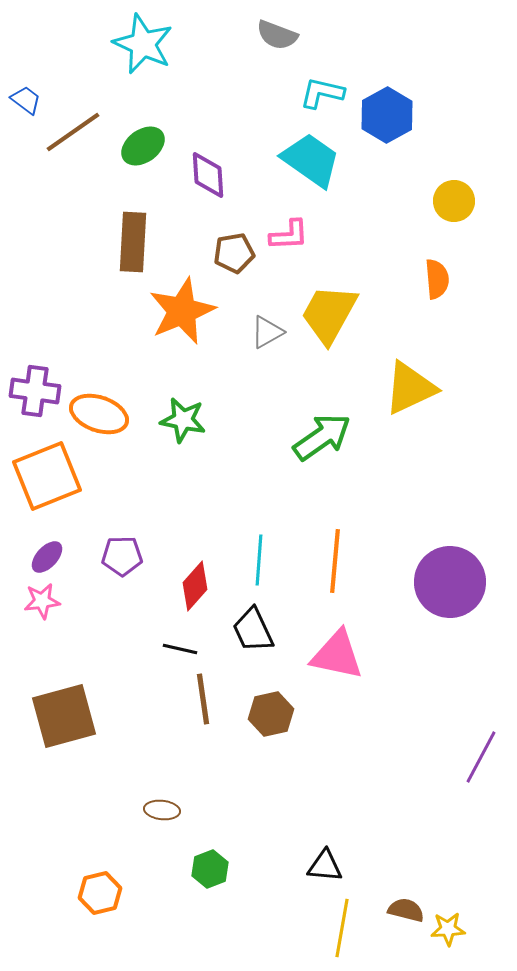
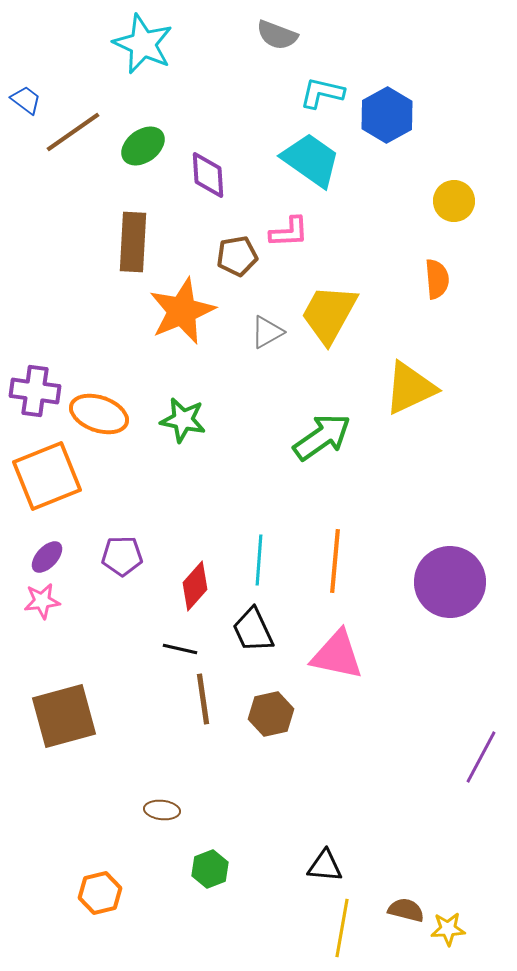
pink L-shape at (289, 235): moved 3 px up
brown pentagon at (234, 253): moved 3 px right, 3 px down
